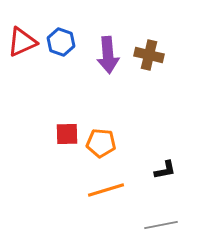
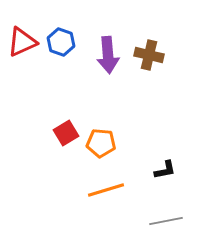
red square: moved 1 px left, 1 px up; rotated 30 degrees counterclockwise
gray line: moved 5 px right, 4 px up
